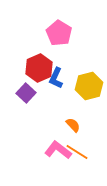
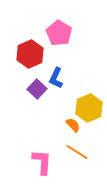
red hexagon: moved 9 px left, 14 px up
yellow hexagon: moved 22 px down; rotated 8 degrees counterclockwise
purple square: moved 11 px right, 4 px up
pink L-shape: moved 16 px left, 12 px down; rotated 56 degrees clockwise
